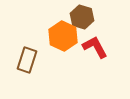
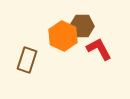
brown hexagon: moved 9 px down; rotated 15 degrees counterclockwise
red L-shape: moved 4 px right, 2 px down
